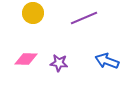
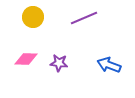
yellow circle: moved 4 px down
blue arrow: moved 2 px right, 4 px down
